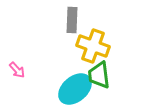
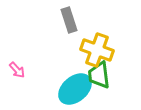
gray rectangle: moved 3 px left; rotated 20 degrees counterclockwise
yellow cross: moved 4 px right, 4 px down
